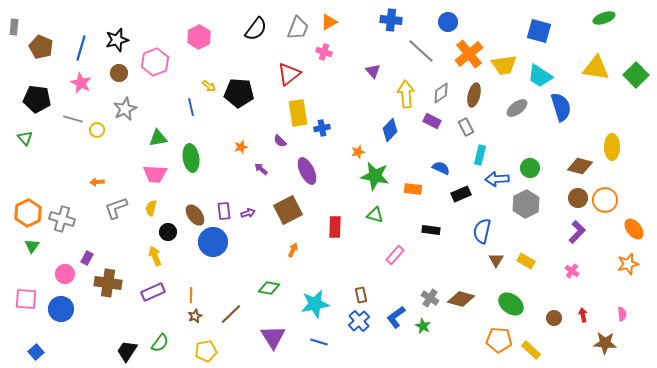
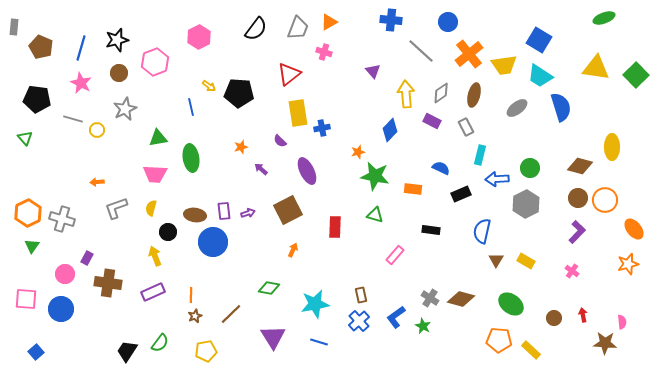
blue square at (539, 31): moved 9 px down; rotated 15 degrees clockwise
brown ellipse at (195, 215): rotated 45 degrees counterclockwise
pink semicircle at (622, 314): moved 8 px down
